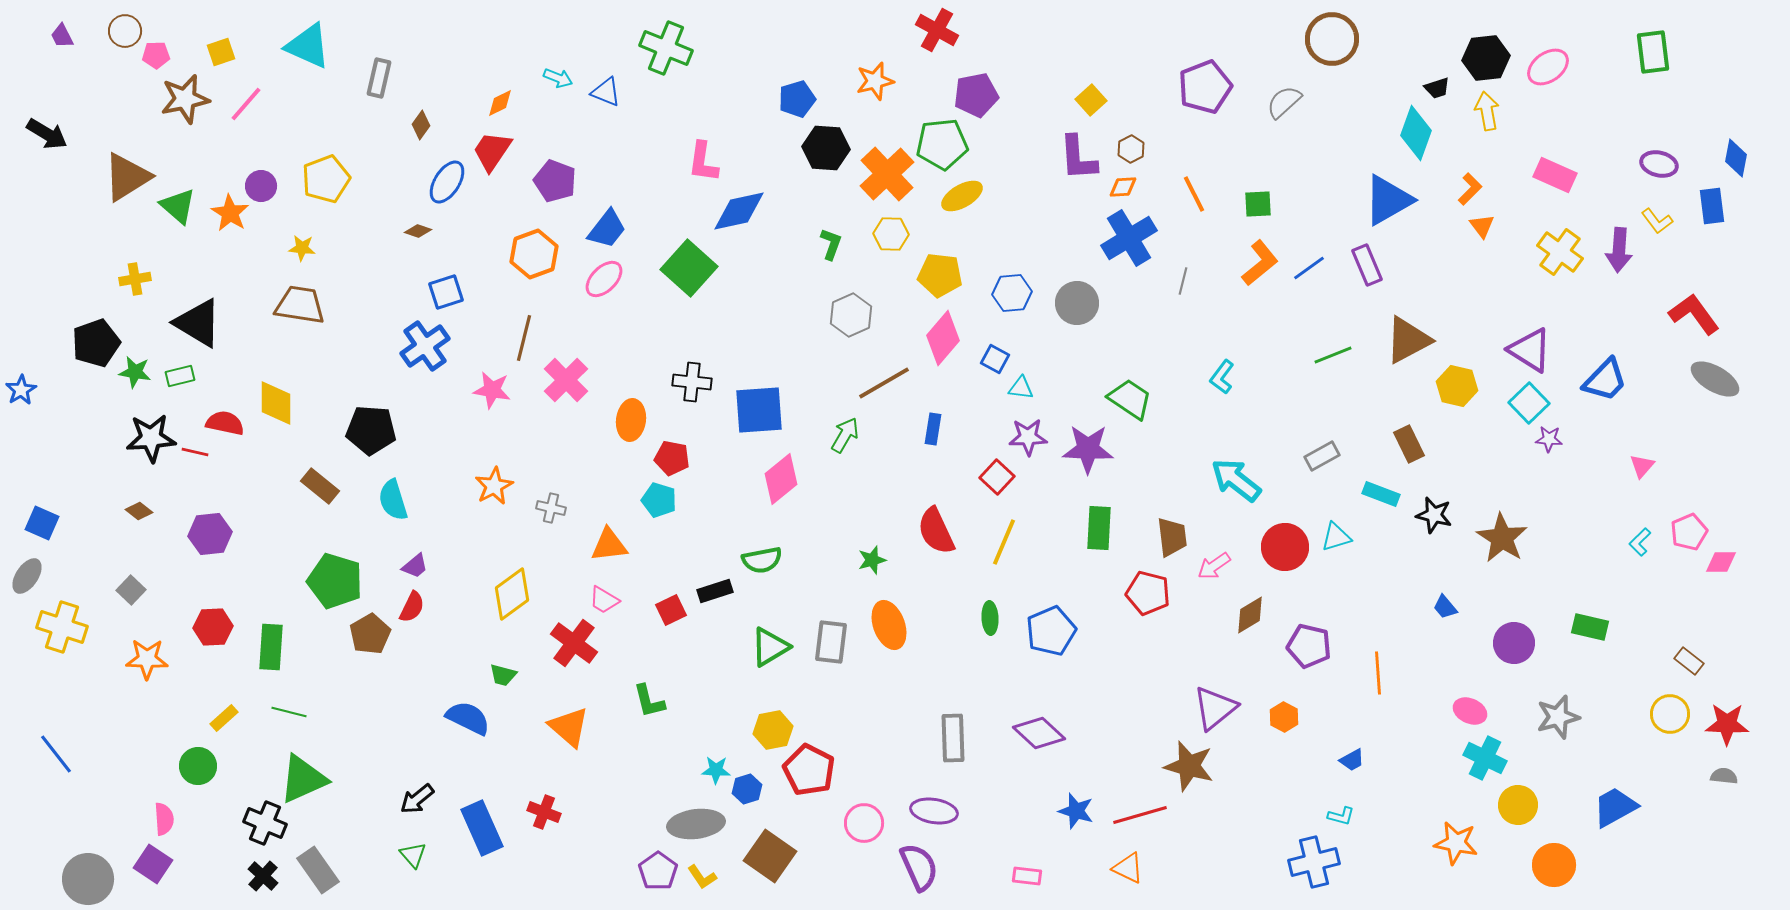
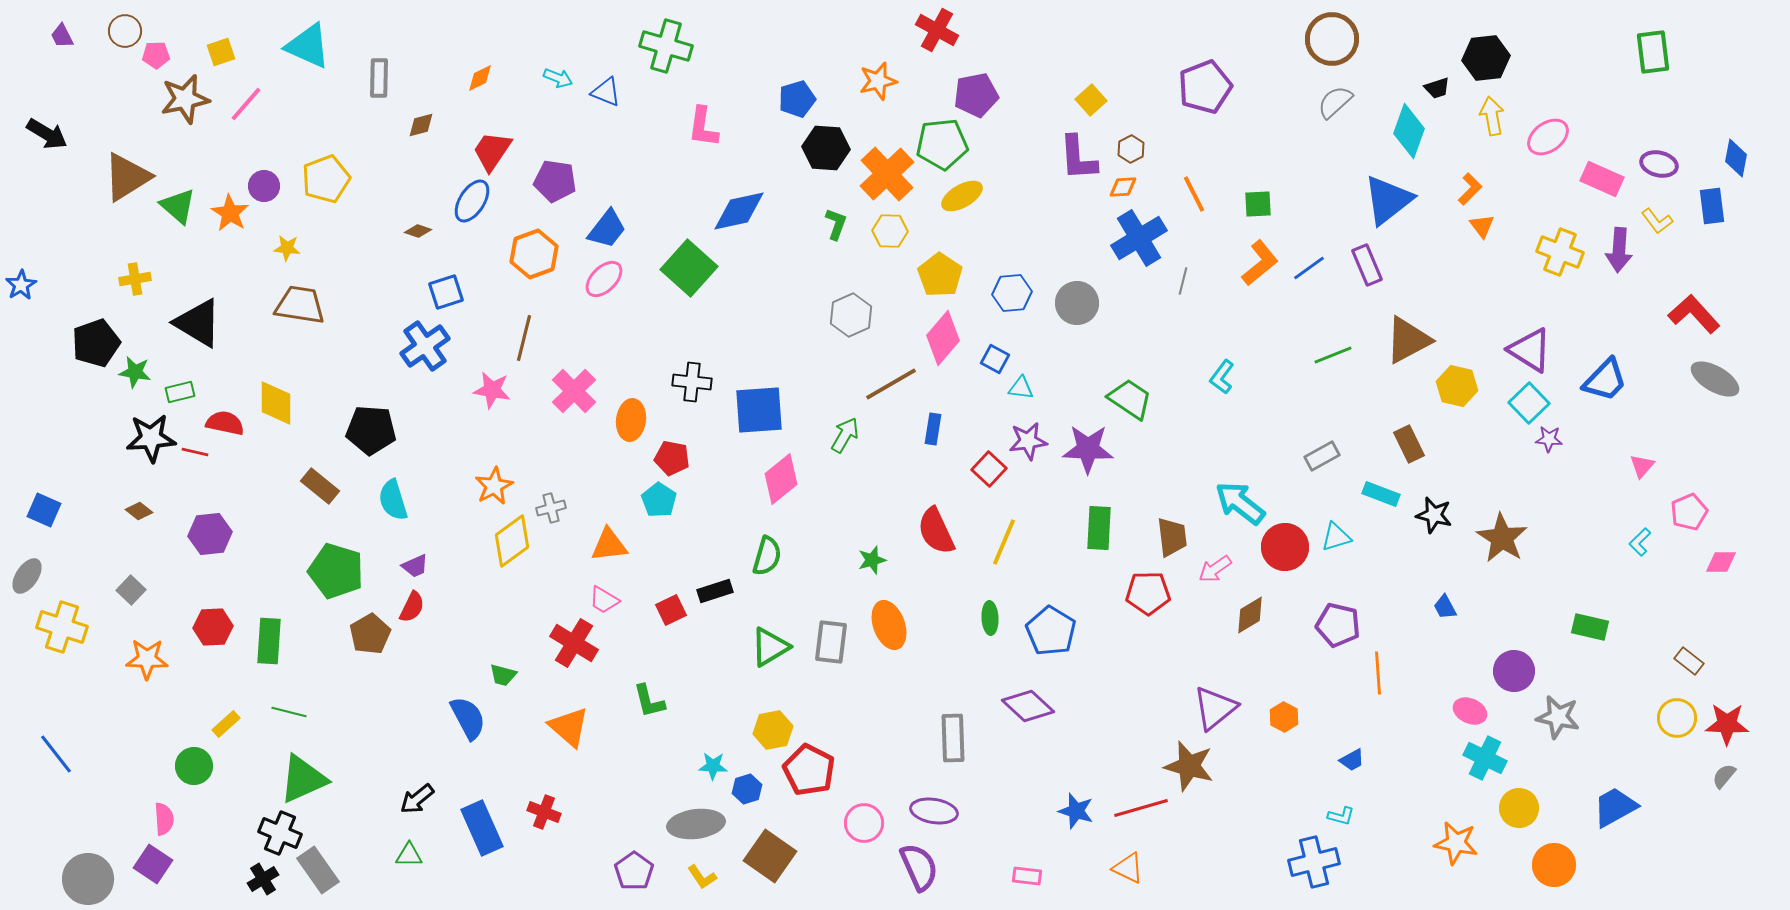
green cross at (666, 48): moved 2 px up; rotated 6 degrees counterclockwise
pink ellipse at (1548, 67): moved 70 px down
gray rectangle at (379, 78): rotated 12 degrees counterclockwise
orange star at (875, 81): moved 3 px right
gray semicircle at (1284, 102): moved 51 px right
orange diamond at (500, 103): moved 20 px left, 25 px up
yellow arrow at (1487, 111): moved 5 px right, 5 px down
brown diamond at (421, 125): rotated 40 degrees clockwise
cyan diamond at (1416, 133): moved 7 px left, 2 px up
pink L-shape at (703, 162): moved 35 px up
pink rectangle at (1555, 175): moved 47 px right, 4 px down
purple pentagon at (555, 181): rotated 12 degrees counterclockwise
blue ellipse at (447, 182): moved 25 px right, 19 px down
purple circle at (261, 186): moved 3 px right
blue triangle at (1388, 200): rotated 8 degrees counterclockwise
yellow hexagon at (891, 234): moved 1 px left, 3 px up
blue cross at (1129, 238): moved 10 px right
green L-shape at (831, 244): moved 5 px right, 20 px up
yellow star at (302, 248): moved 15 px left
yellow cross at (1560, 252): rotated 15 degrees counterclockwise
yellow pentagon at (940, 275): rotated 27 degrees clockwise
red L-shape at (1694, 314): rotated 6 degrees counterclockwise
green rectangle at (180, 376): moved 16 px down
pink cross at (566, 380): moved 8 px right, 11 px down
brown line at (884, 383): moved 7 px right, 1 px down
blue star at (21, 390): moved 105 px up
purple star at (1028, 437): moved 4 px down; rotated 6 degrees counterclockwise
red square at (997, 477): moved 8 px left, 8 px up
cyan arrow at (1236, 480): moved 4 px right, 23 px down
cyan pentagon at (659, 500): rotated 16 degrees clockwise
gray cross at (551, 508): rotated 28 degrees counterclockwise
blue square at (42, 523): moved 2 px right, 13 px up
pink pentagon at (1689, 532): moved 20 px up
green semicircle at (762, 560): moved 5 px right, 4 px up; rotated 63 degrees counterclockwise
purple trapezoid at (415, 566): rotated 16 degrees clockwise
pink arrow at (1214, 566): moved 1 px right, 3 px down
green pentagon at (335, 581): moved 1 px right, 10 px up
red pentagon at (1148, 593): rotated 15 degrees counterclockwise
yellow diamond at (512, 594): moved 53 px up
blue trapezoid at (1445, 607): rotated 12 degrees clockwise
blue pentagon at (1051, 631): rotated 18 degrees counterclockwise
red cross at (574, 643): rotated 6 degrees counterclockwise
purple circle at (1514, 643): moved 28 px down
purple pentagon at (1309, 646): moved 29 px right, 21 px up
green rectangle at (271, 647): moved 2 px left, 6 px up
yellow circle at (1670, 714): moved 7 px right, 4 px down
gray star at (1558, 717): rotated 27 degrees clockwise
yellow rectangle at (224, 718): moved 2 px right, 6 px down
blue semicircle at (468, 718): rotated 36 degrees clockwise
purple diamond at (1039, 733): moved 11 px left, 27 px up
green circle at (198, 766): moved 4 px left
cyan star at (716, 770): moved 3 px left, 4 px up
gray semicircle at (1724, 776): rotated 56 degrees counterclockwise
yellow circle at (1518, 805): moved 1 px right, 3 px down
red line at (1140, 815): moved 1 px right, 7 px up
black cross at (265, 823): moved 15 px right, 10 px down
green triangle at (413, 855): moved 4 px left; rotated 48 degrees counterclockwise
purple pentagon at (658, 871): moved 24 px left
black cross at (263, 876): moved 3 px down; rotated 16 degrees clockwise
